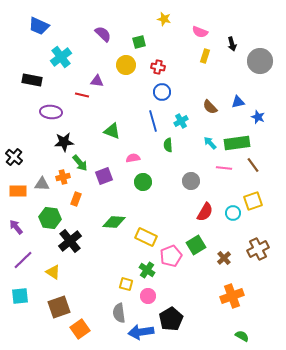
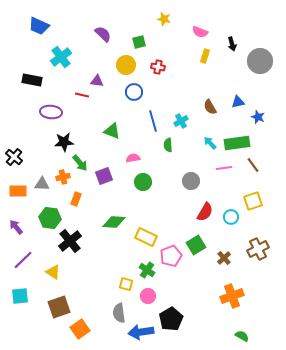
blue circle at (162, 92): moved 28 px left
brown semicircle at (210, 107): rotated 14 degrees clockwise
pink line at (224, 168): rotated 14 degrees counterclockwise
cyan circle at (233, 213): moved 2 px left, 4 px down
